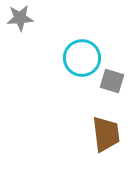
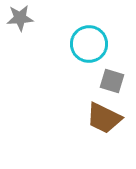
cyan circle: moved 7 px right, 14 px up
brown trapezoid: moved 2 px left, 16 px up; rotated 123 degrees clockwise
